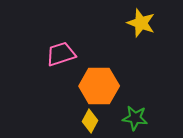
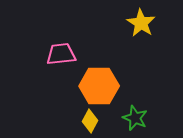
yellow star: rotated 12 degrees clockwise
pink trapezoid: rotated 12 degrees clockwise
green star: rotated 15 degrees clockwise
